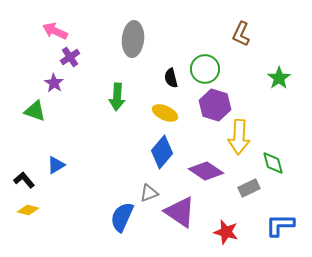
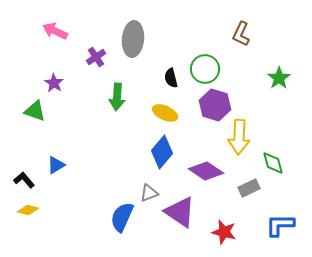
purple cross: moved 26 px right
red star: moved 2 px left
